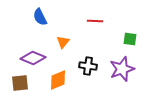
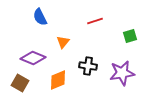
red line: rotated 21 degrees counterclockwise
green square: moved 3 px up; rotated 24 degrees counterclockwise
purple star: moved 4 px down; rotated 10 degrees clockwise
brown square: rotated 36 degrees clockwise
